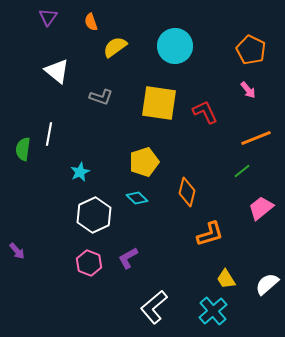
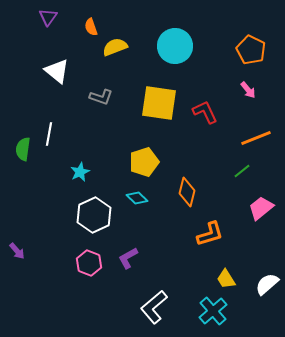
orange semicircle: moved 5 px down
yellow semicircle: rotated 15 degrees clockwise
